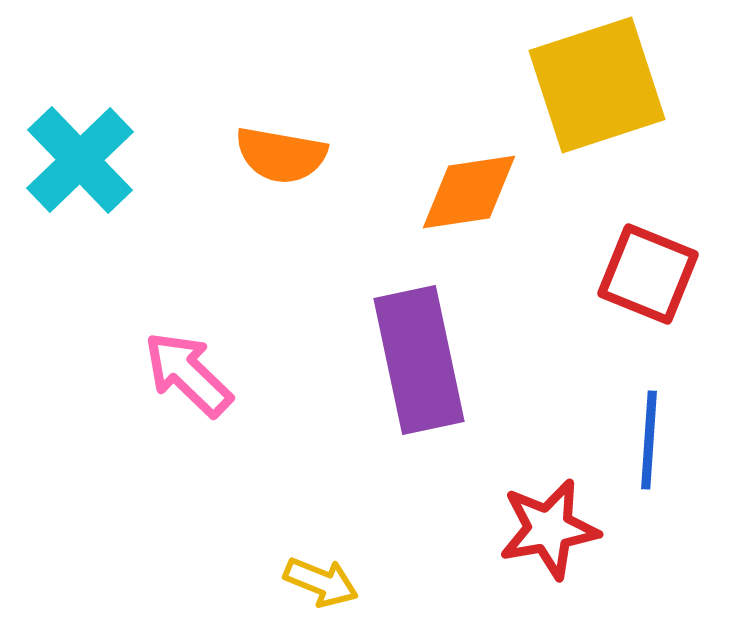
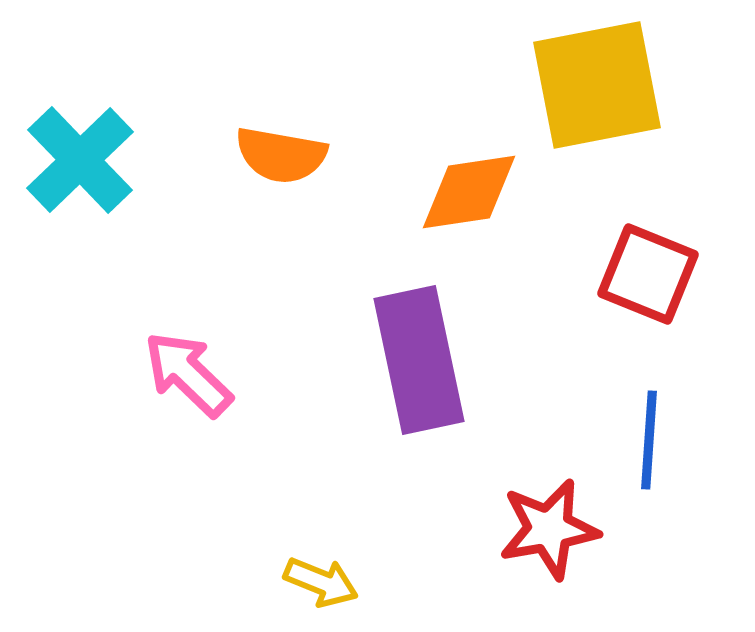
yellow square: rotated 7 degrees clockwise
